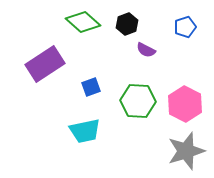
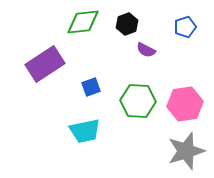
green diamond: rotated 48 degrees counterclockwise
pink hexagon: rotated 24 degrees clockwise
